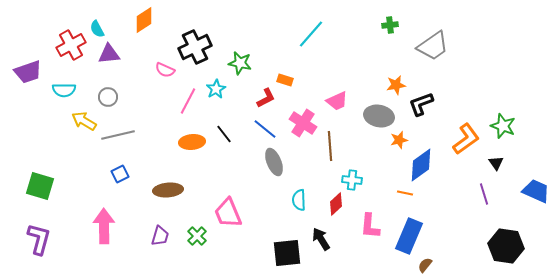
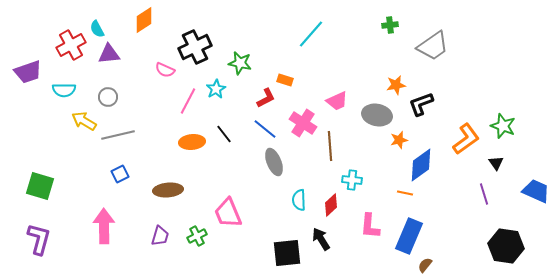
gray ellipse at (379, 116): moved 2 px left, 1 px up
red diamond at (336, 204): moved 5 px left, 1 px down
green cross at (197, 236): rotated 18 degrees clockwise
